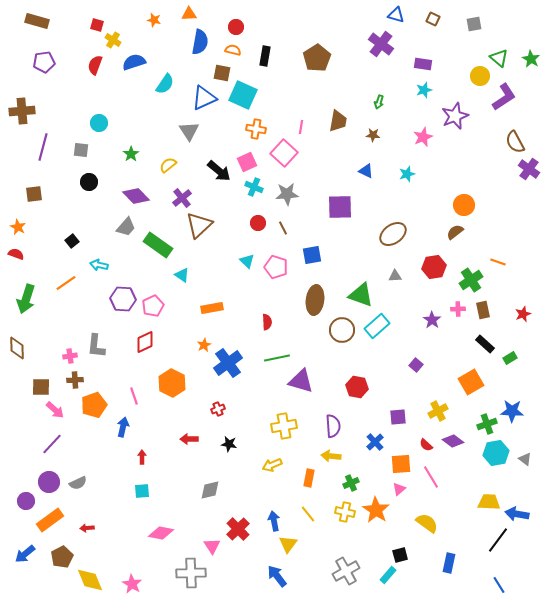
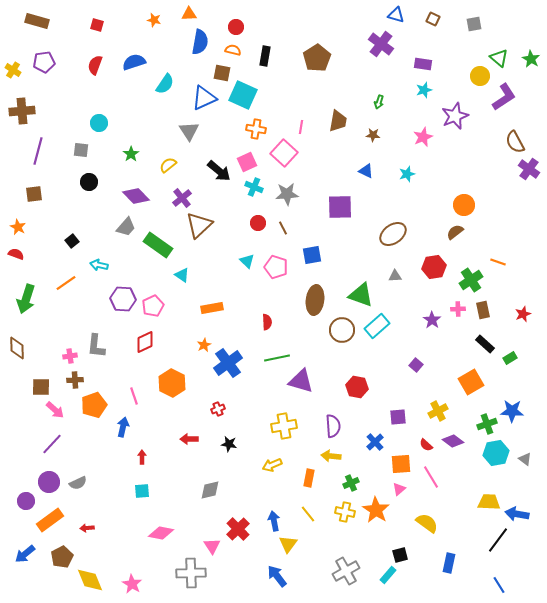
yellow cross at (113, 40): moved 100 px left, 30 px down
purple line at (43, 147): moved 5 px left, 4 px down
